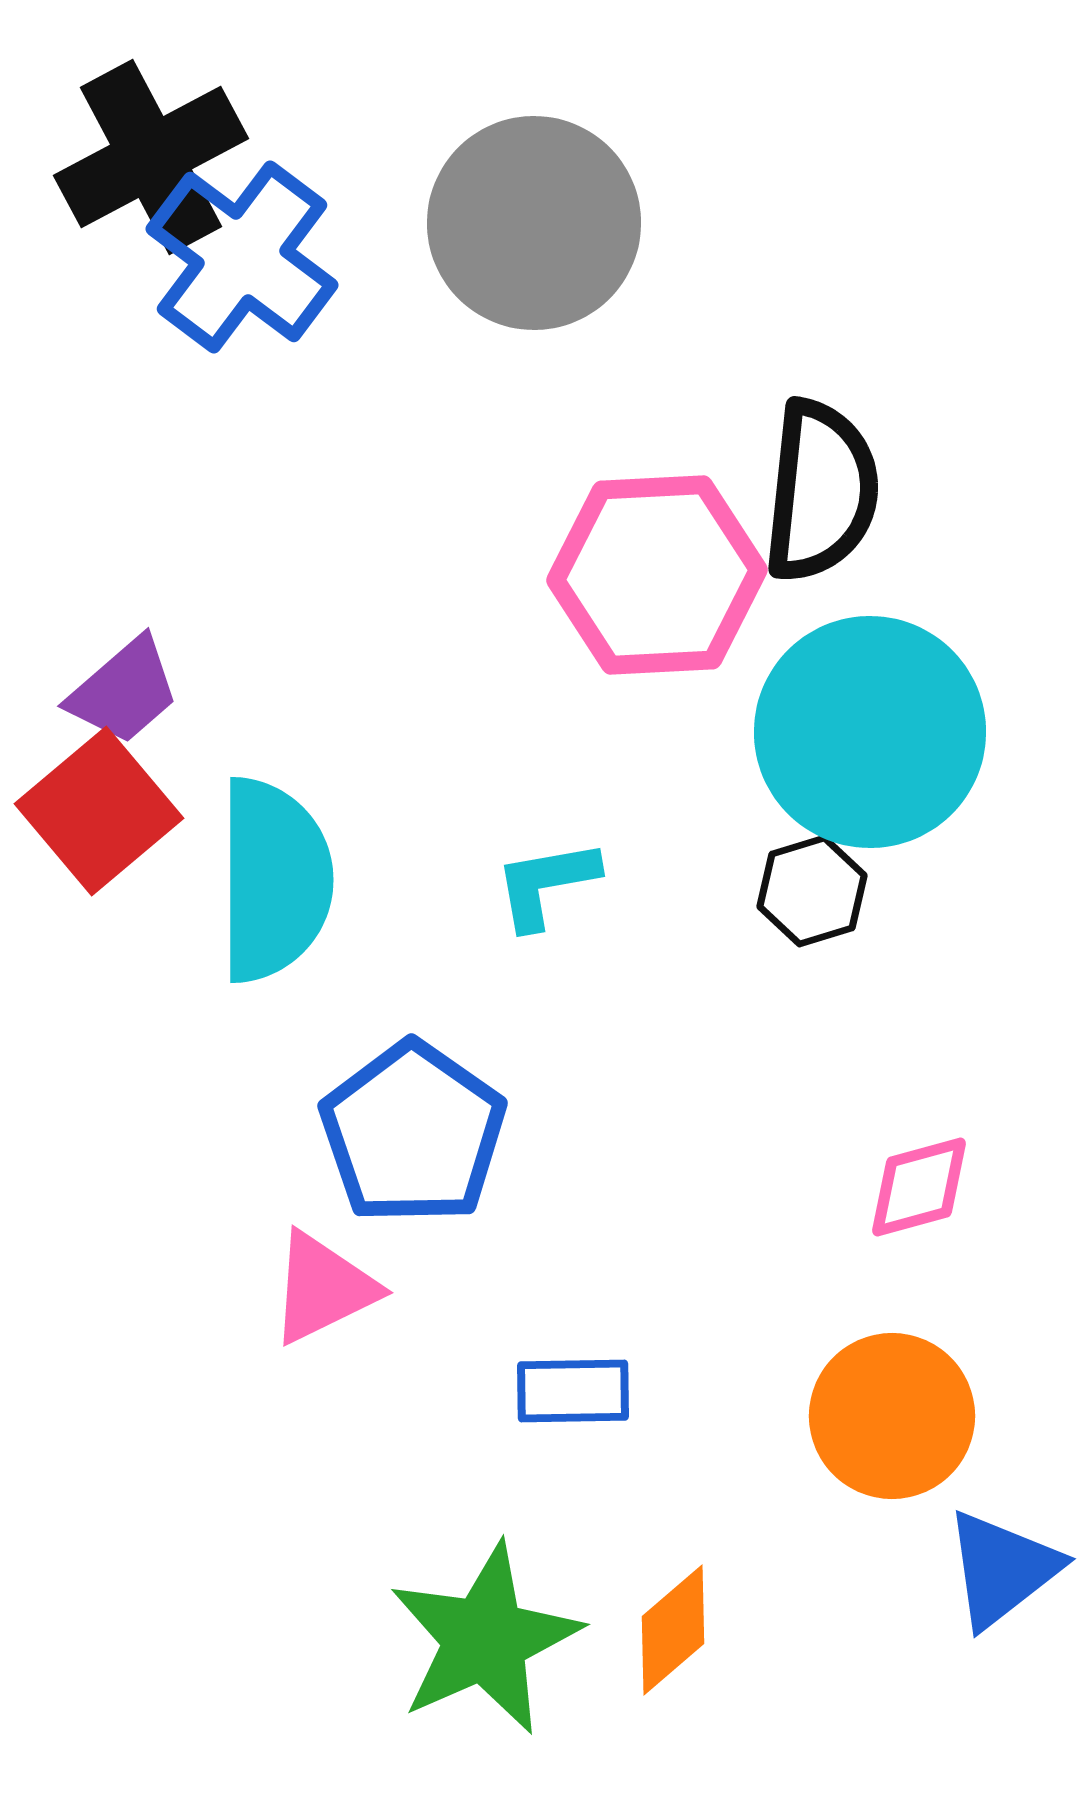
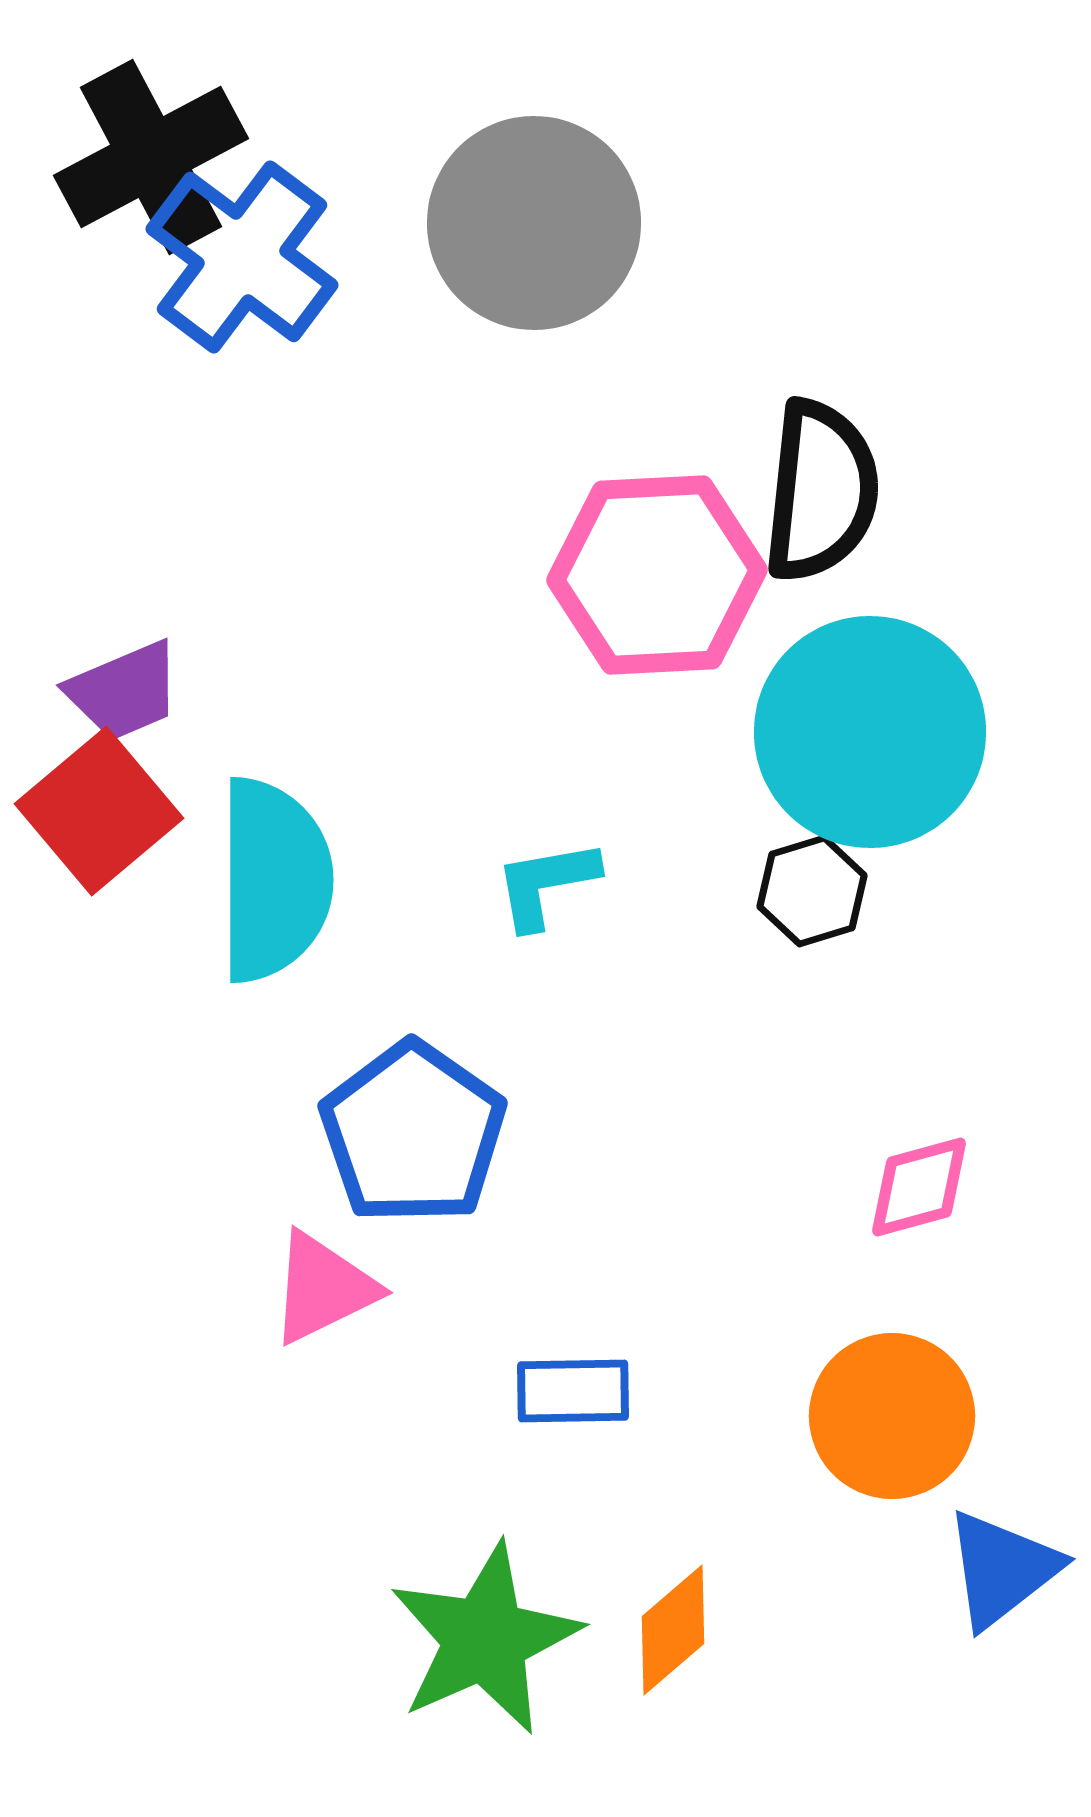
purple trapezoid: rotated 18 degrees clockwise
